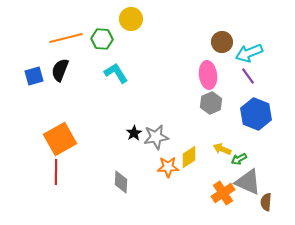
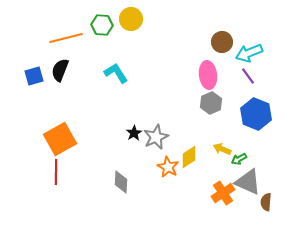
green hexagon: moved 14 px up
gray star: rotated 15 degrees counterclockwise
orange star: rotated 30 degrees clockwise
